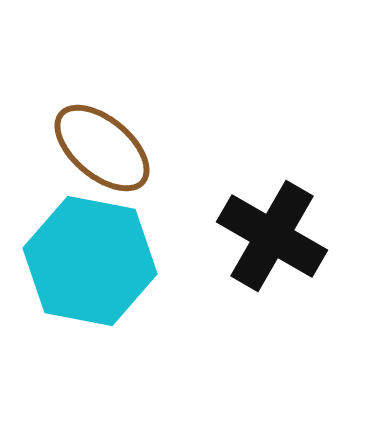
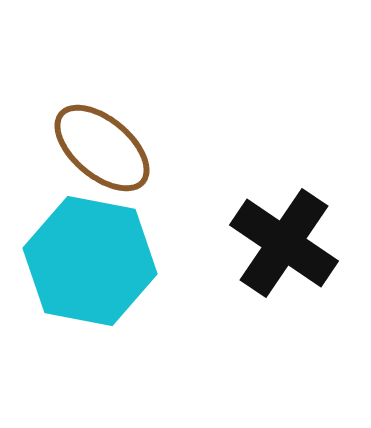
black cross: moved 12 px right, 7 px down; rotated 4 degrees clockwise
